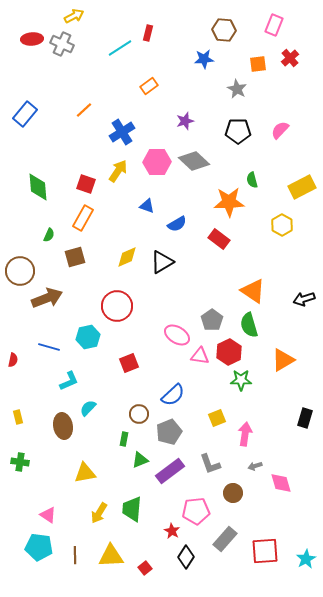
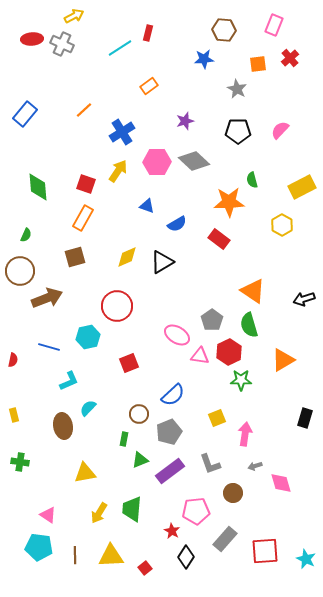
green semicircle at (49, 235): moved 23 px left
yellow rectangle at (18, 417): moved 4 px left, 2 px up
cyan star at (306, 559): rotated 18 degrees counterclockwise
